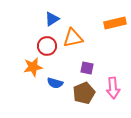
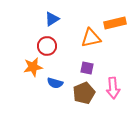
orange triangle: moved 18 px right
